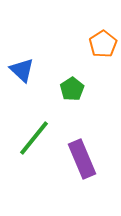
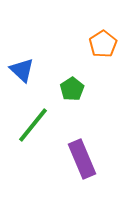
green line: moved 1 px left, 13 px up
